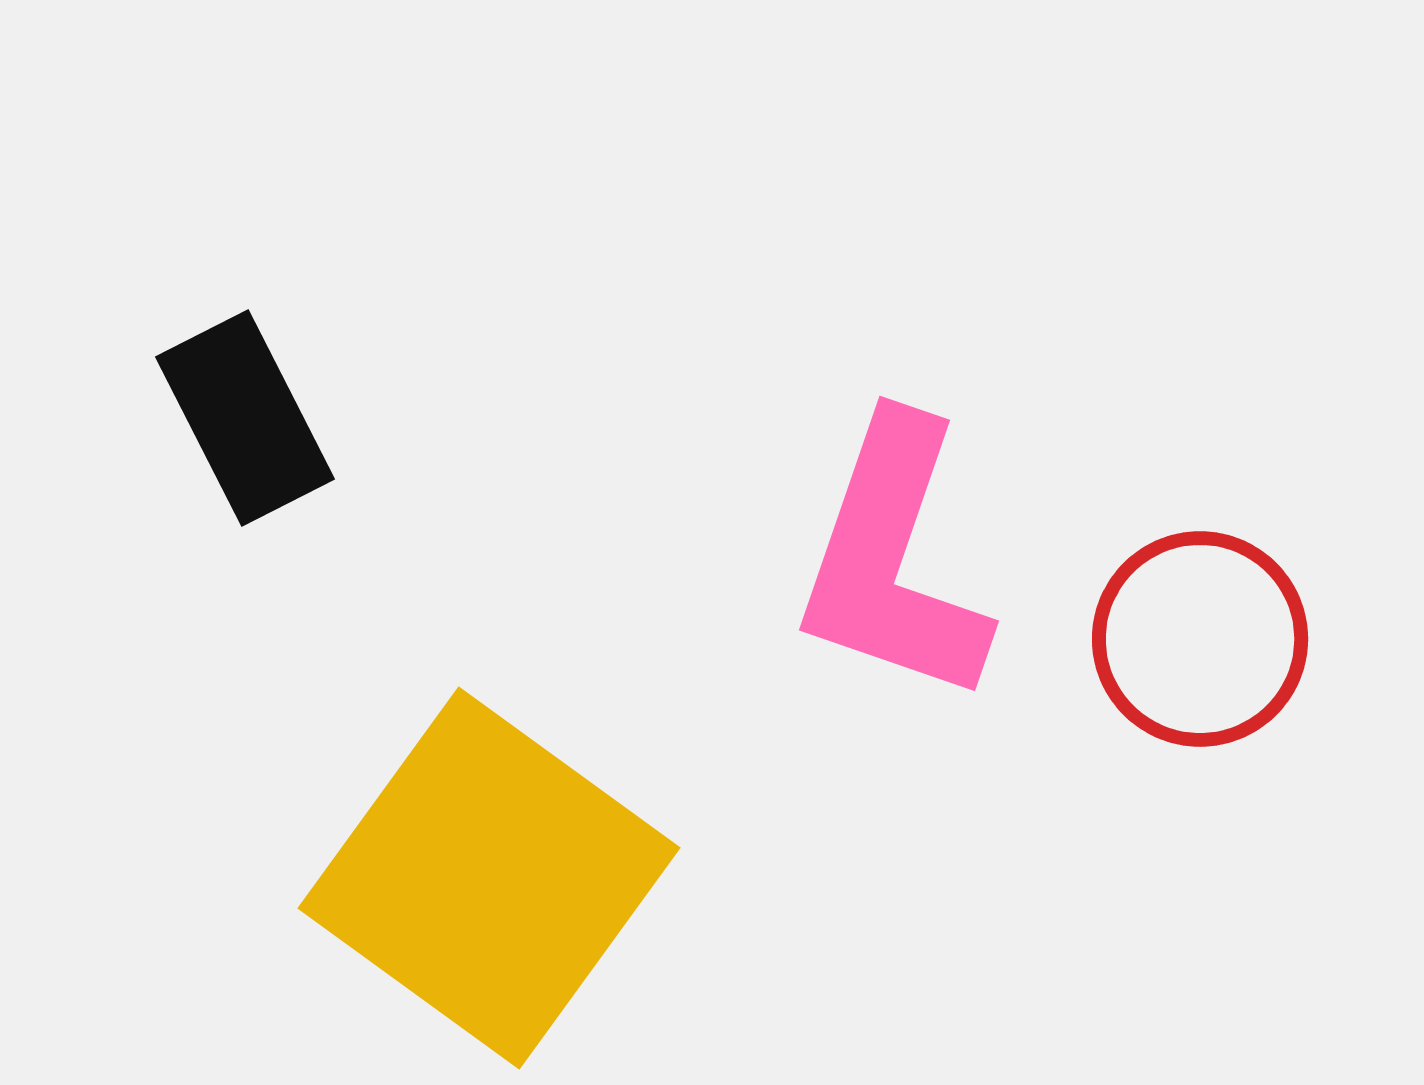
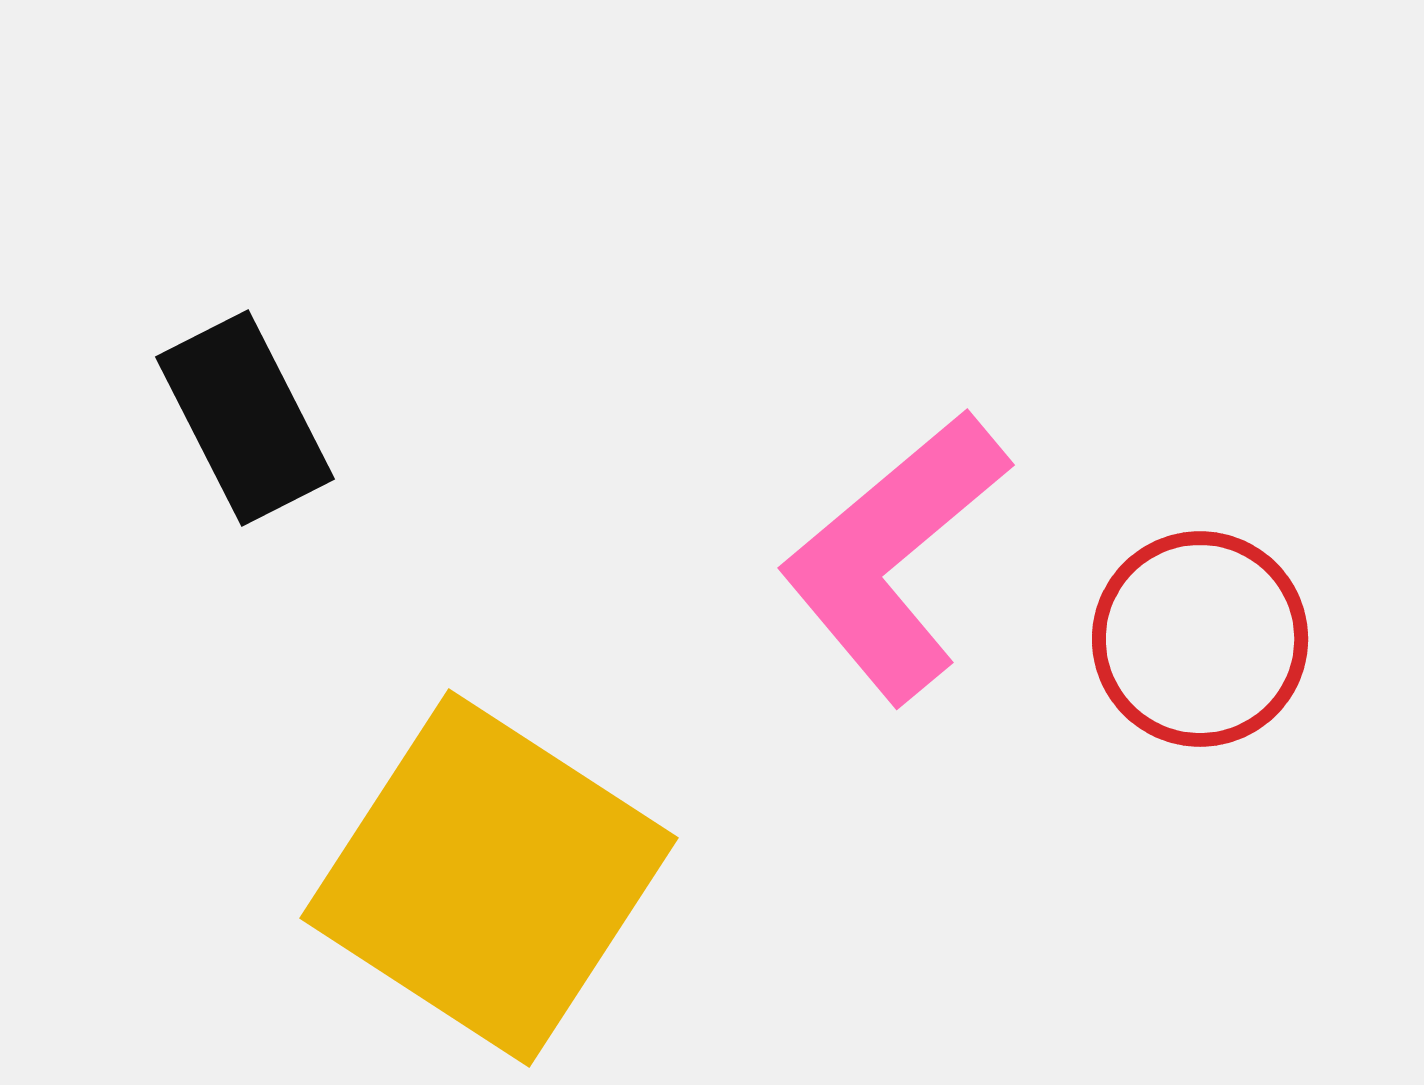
pink L-shape: moved 1 px right, 4 px up; rotated 31 degrees clockwise
yellow square: rotated 3 degrees counterclockwise
